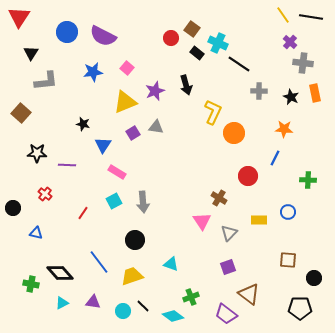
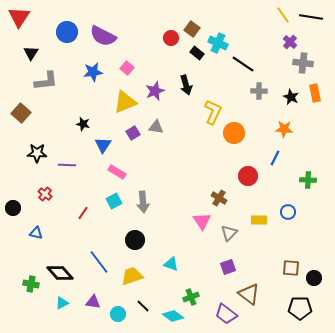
black line at (239, 64): moved 4 px right
brown square at (288, 260): moved 3 px right, 8 px down
cyan circle at (123, 311): moved 5 px left, 3 px down
